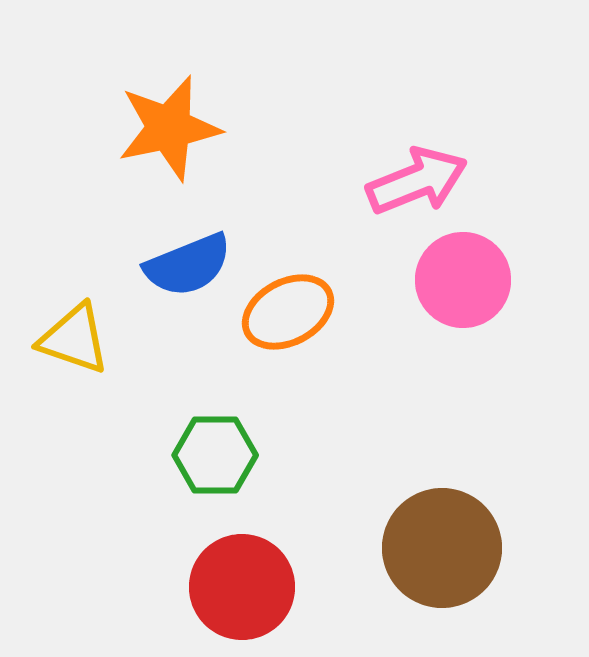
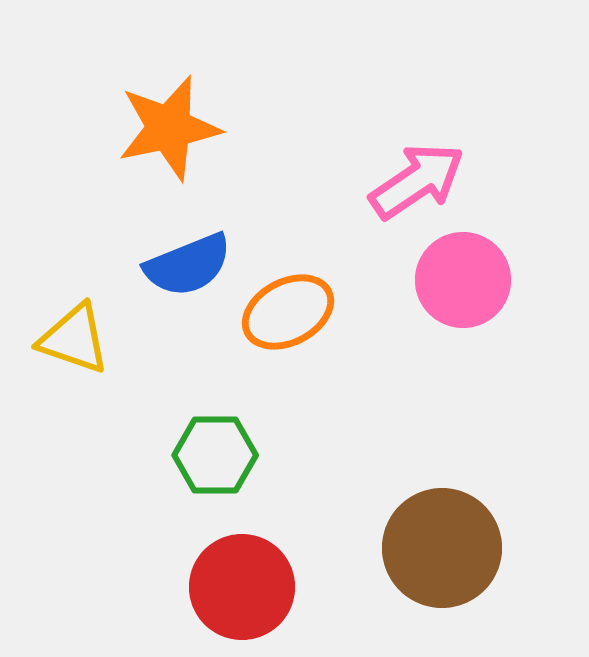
pink arrow: rotated 12 degrees counterclockwise
